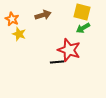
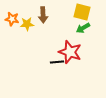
brown arrow: rotated 105 degrees clockwise
orange star: rotated 16 degrees counterclockwise
yellow star: moved 8 px right, 10 px up; rotated 24 degrees counterclockwise
red star: moved 1 px right, 2 px down
